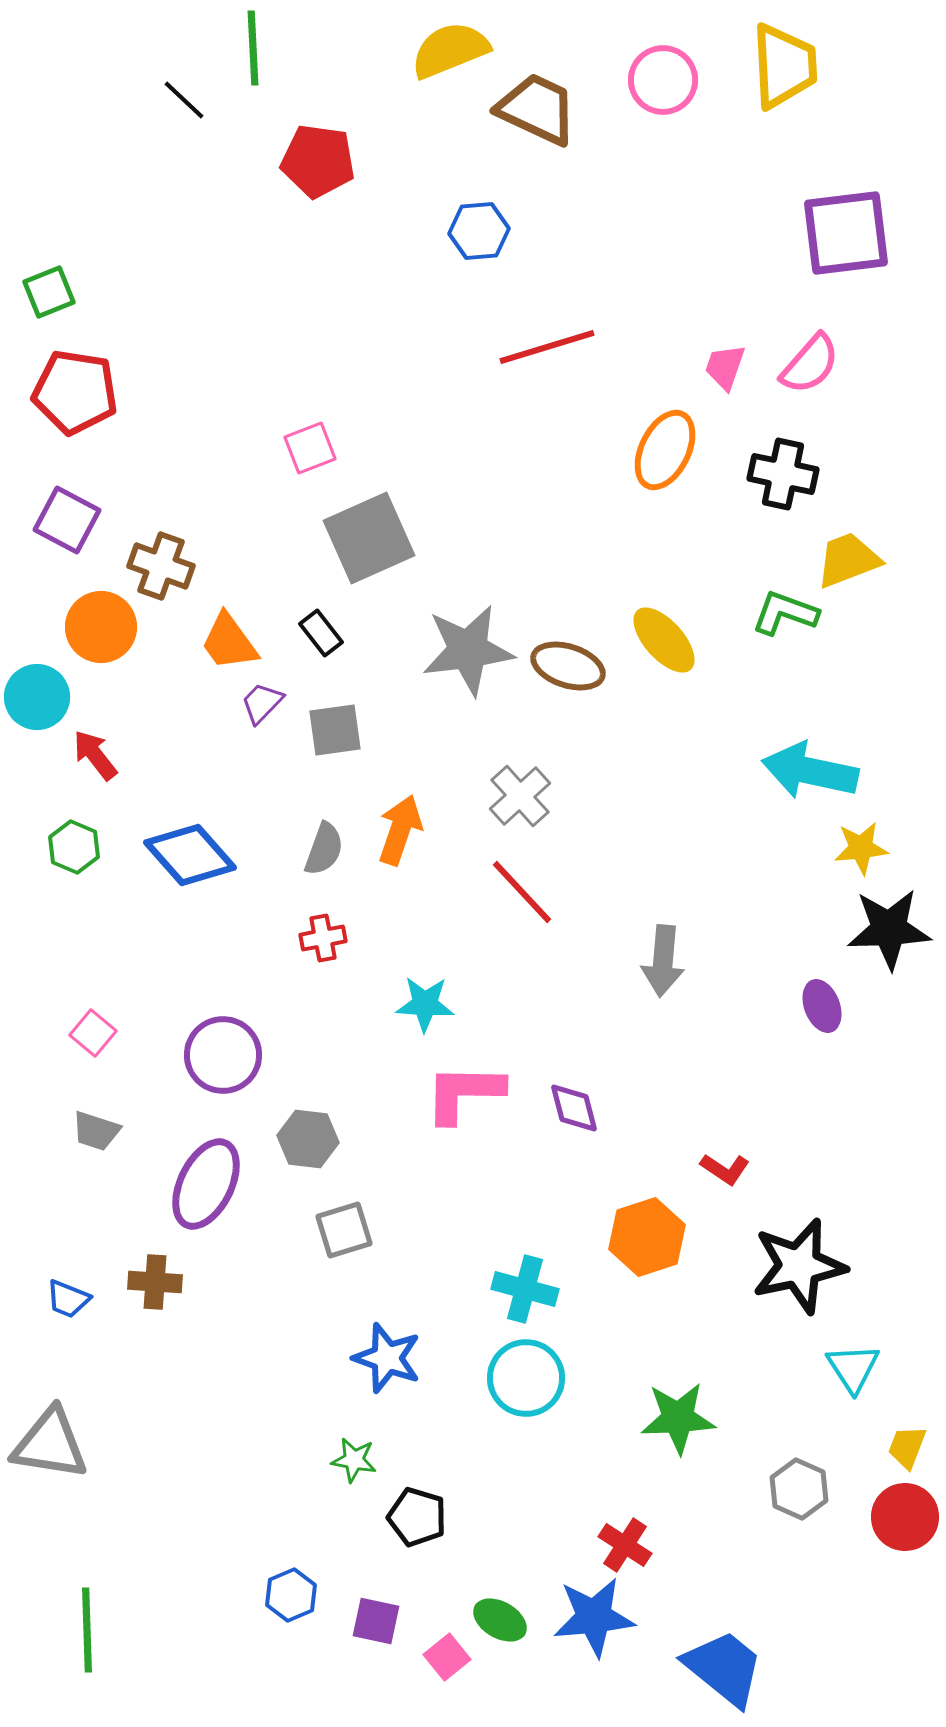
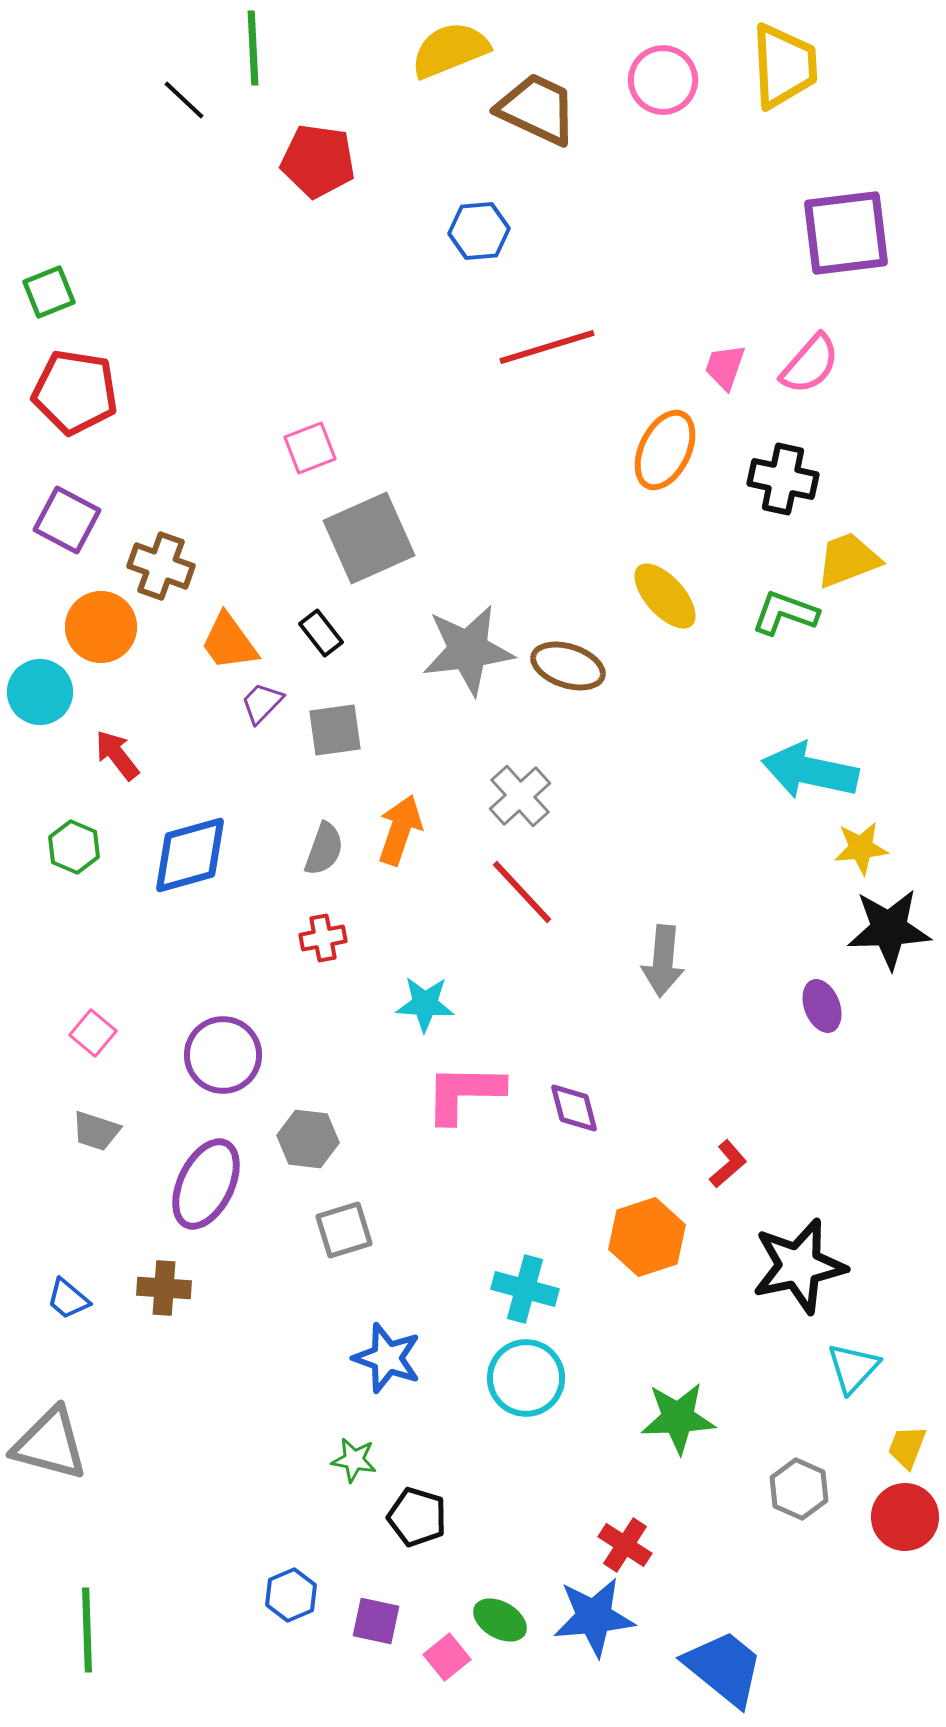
black cross at (783, 474): moved 5 px down
yellow ellipse at (664, 640): moved 1 px right, 44 px up
cyan circle at (37, 697): moved 3 px right, 5 px up
red arrow at (95, 755): moved 22 px right
blue diamond at (190, 855): rotated 64 degrees counterclockwise
red L-shape at (725, 1169): moved 3 px right, 5 px up; rotated 75 degrees counterclockwise
brown cross at (155, 1282): moved 9 px right, 6 px down
blue trapezoid at (68, 1299): rotated 18 degrees clockwise
cyan triangle at (853, 1368): rotated 16 degrees clockwise
gray triangle at (50, 1444): rotated 6 degrees clockwise
